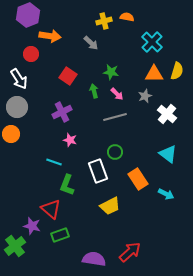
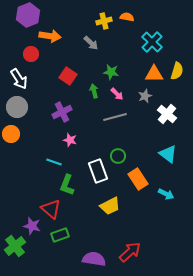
green circle: moved 3 px right, 4 px down
